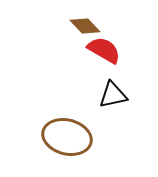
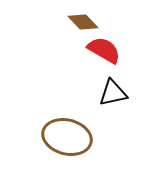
brown diamond: moved 2 px left, 4 px up
black triangle: moved 2 px up
